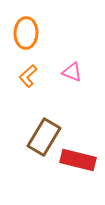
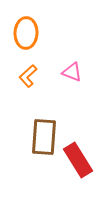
brown rectangle: rotated 27 degrees counterclockwise
red rectangle: rotated 44 degrees clockwise
